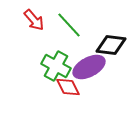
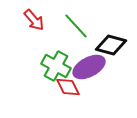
green line: moved 7 px right, 1 px down
black diamond: rotated 8 degrees clockwise
